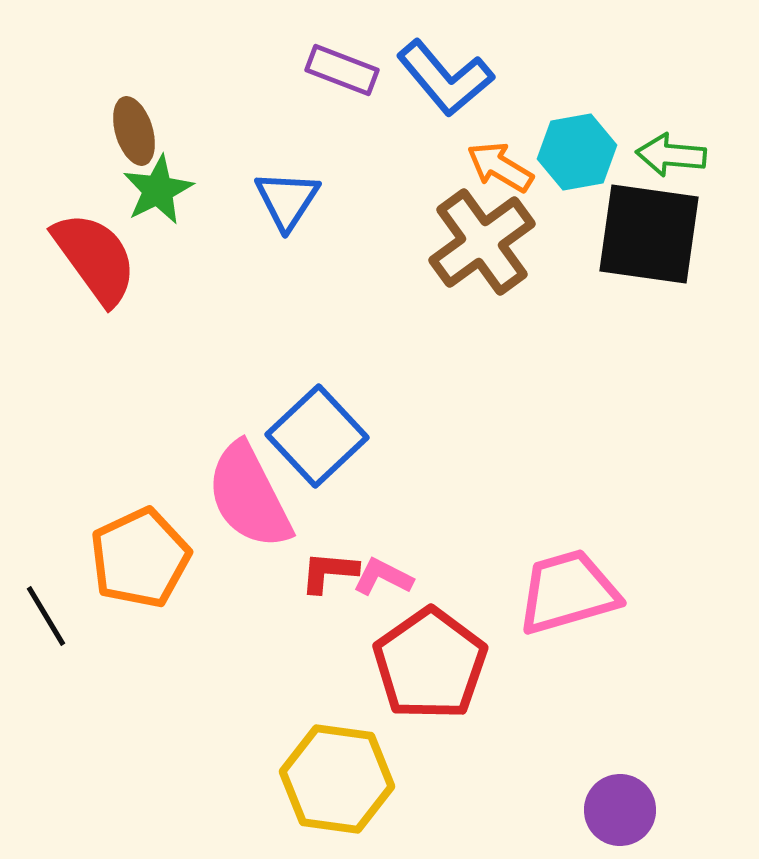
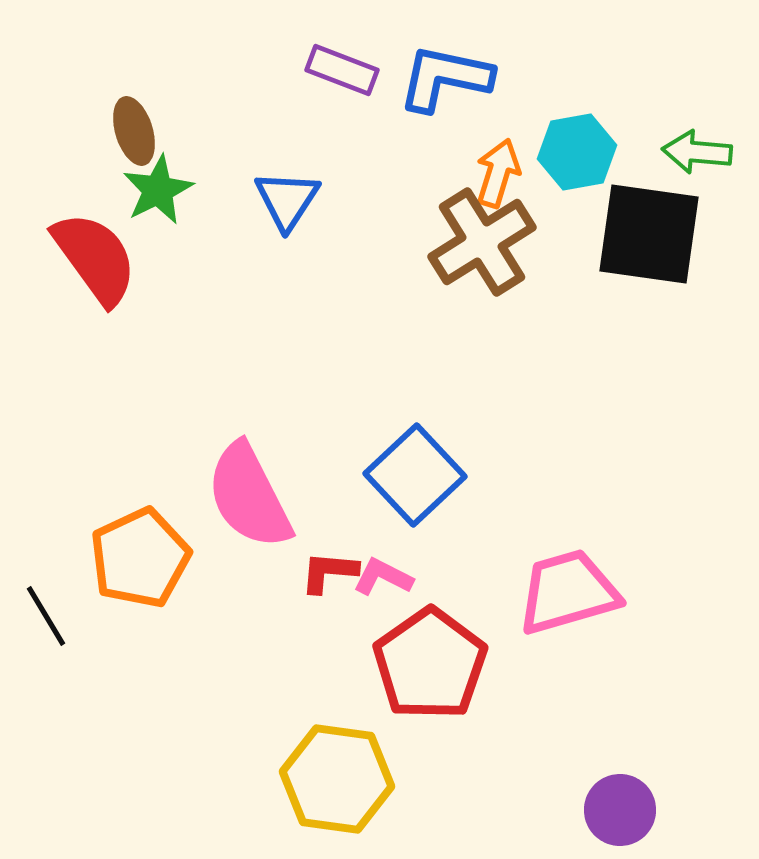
blue L-shape: rotated 142 degrees clockwise
green arrow: moved 26 px right, 3 px up
orange arrow: moved 2 px left, 6 px down; rotated 76 degrees clockwise
brown cross: rotated 4 degrees clockwise
blue square: moved 98 px right, 39 px down
